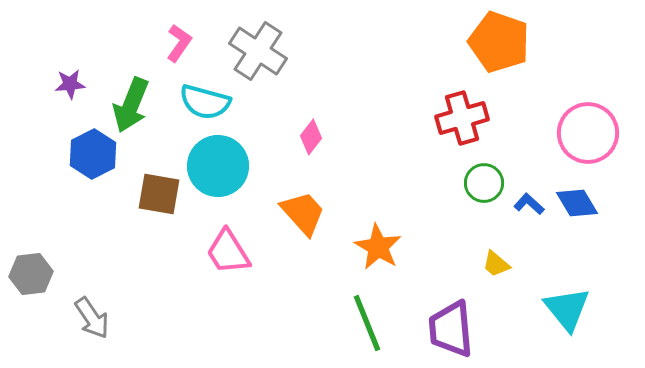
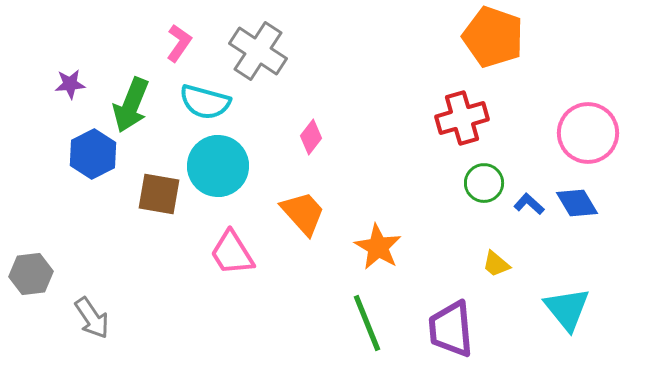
orange pentagon: moved 6 px left, 5 px up
pink trapezoid: moved 4 px right, 1 px down
